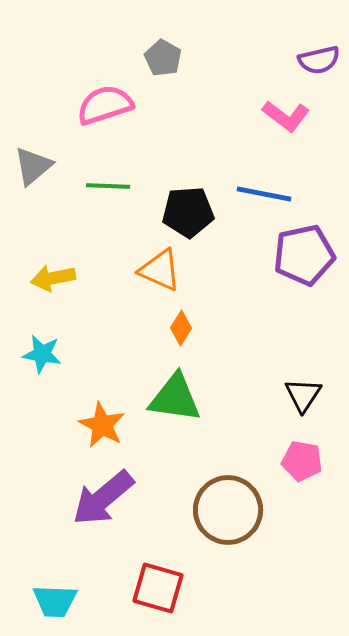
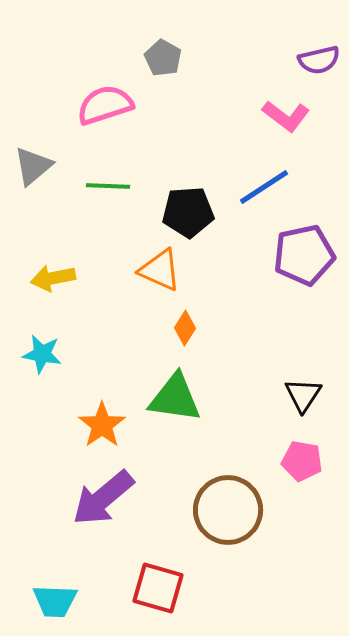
blue line: moved 7 px up; rotated 44 degrees counterclockwise
orange diamond: moved 4 px right
orange star: rotated 9 degrees clockwise
